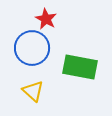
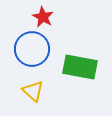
red star: moved 3 px left, 2 px up
blue circle: moved 1 px down
